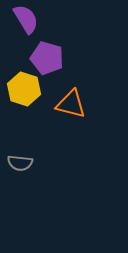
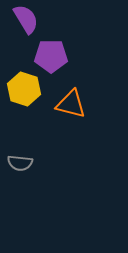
purple pentagon: moved 4 px right, 2 px up; rotated 16 degrees counterclockwise
